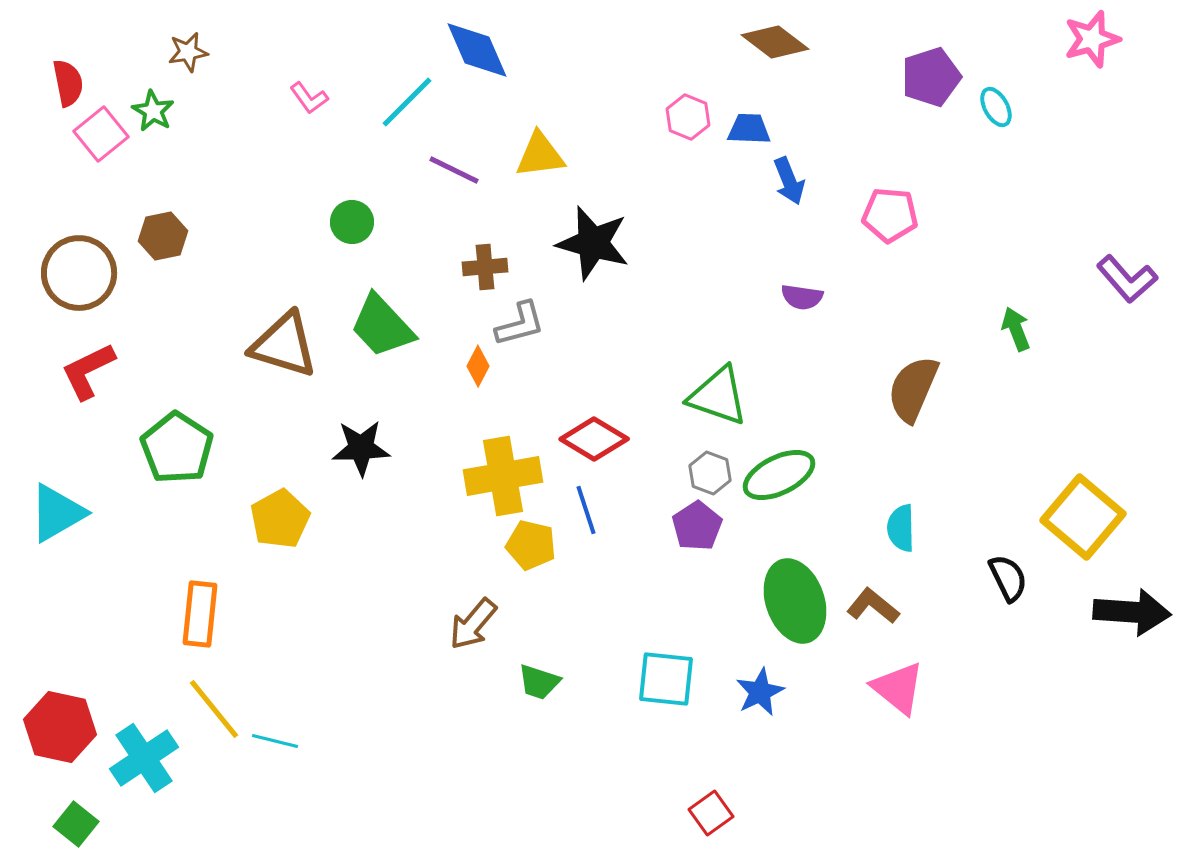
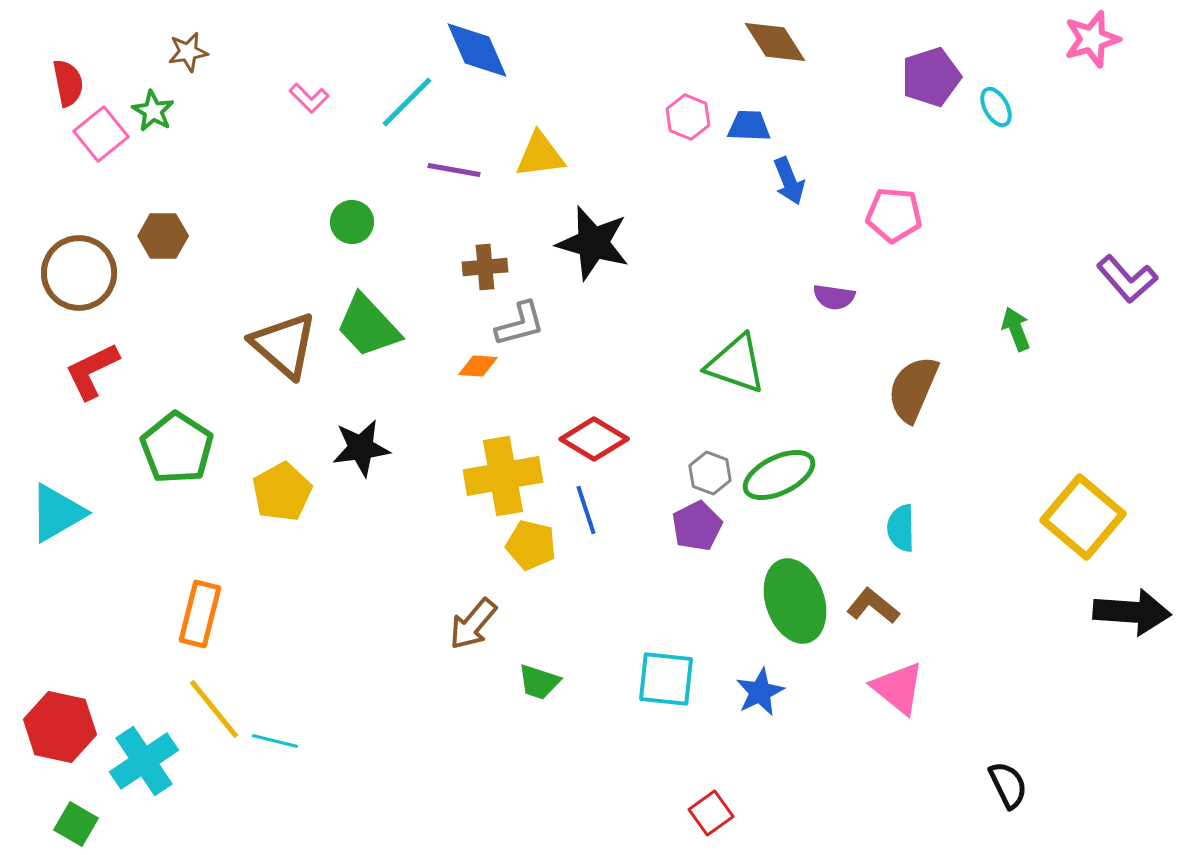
brown diamond at (775, 42): rotated 20 degrees clockwise
pink L-shape at (309, 98): rotated 9 degrees counterclockwise
blue trapezoid at (749, 129): moved 3 px up
purple line at (454, 170): rotated 16 degrees counterclockwise
pink pentagon at (890, 215): moved 4 px right
brown hexagon at (163, 236): rotated 12 degrees clockwise
purple semicircle at (802, 297): moved 32 px right
green trapezoid at (382, 326): moved 14 px left
brown triangle at (284, 345): rotated 24 degrees clockwise
orange diamond at (478, 366): rotated 66 degrees clockwise
red L-shape at (88, 371): moved 4 px right
green triangle at (718, 396): moved 18 px right, 32 px up
black star at (361, 448): rotated 6 degrees counterclockwise
yellow pentagon at (280, 519): moved 2 px right, 27 px up
purple pentagon at (697, 526): rotated 6 degrees clockwise
black semicircle at (1008, 578): moved 207 px down
orange rectangle at (200, 614): rotated 8 degrees clockwise
cyan cross at (144, 758): moved 3 px down
green square at (76, 824): rotated 9 degrees counterclockwise
